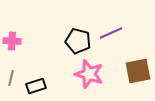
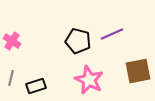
purple line: moved 1 px right, 1 px down
pink cross: rotated 30 degrees clockwise
pink star: moved 6 px down; rotated 8 degrees clockwise
